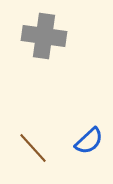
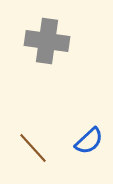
gray cross: moved 3 px right, 5 px down
